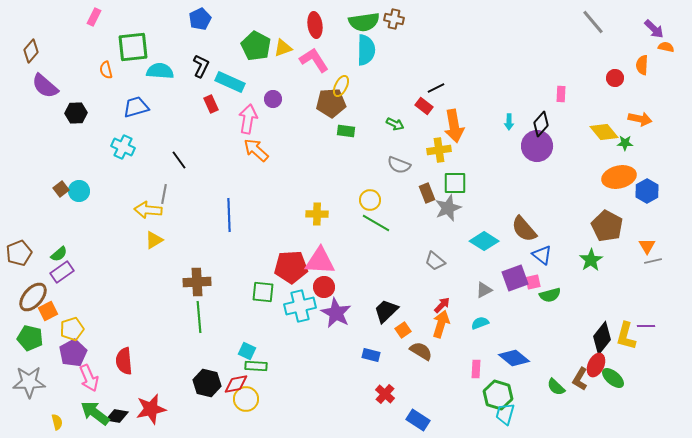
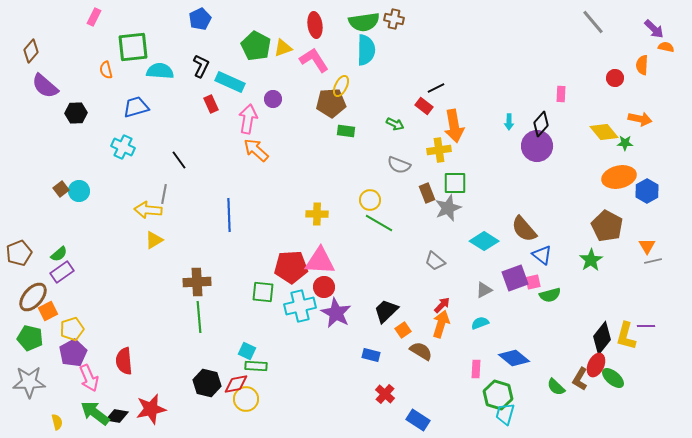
green line at (376, 223): moved 3 px right
